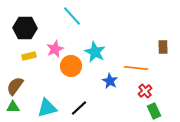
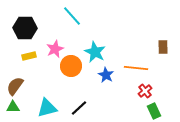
blue star: moved 4 px left, 6 px up
